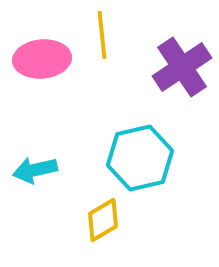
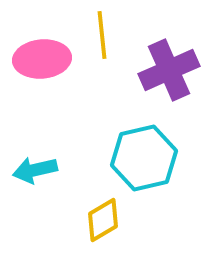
purple cross: moved 13 px left, 3 px down; rotated 10 degrees clockwise
cyan hexagon: moved 4 px right
